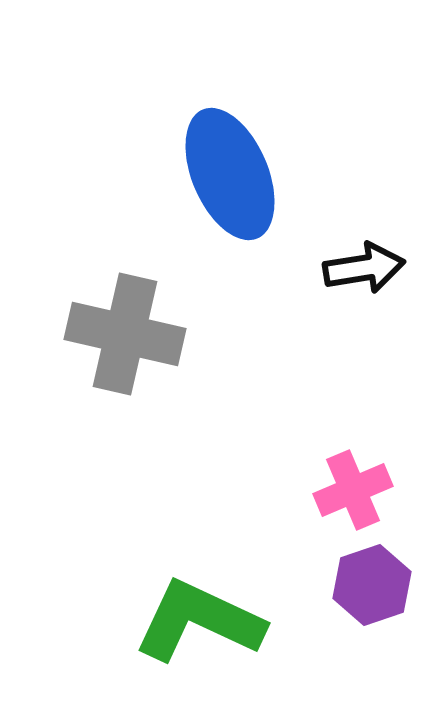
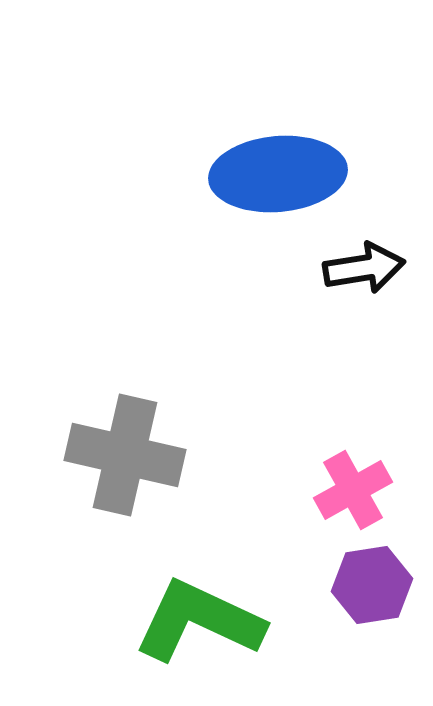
blue ellipse: moved 48 px right; rotated 72 degrees counterclockwise
gray cross: moved 121 px down
pink cross: rotated 6 degrees counterclockwise
purple hexagon: rotated 10 degrees clockwise
